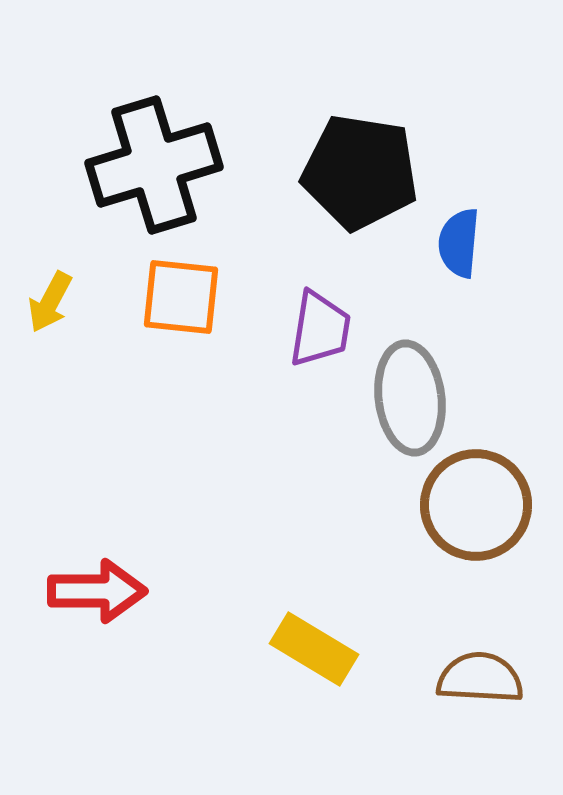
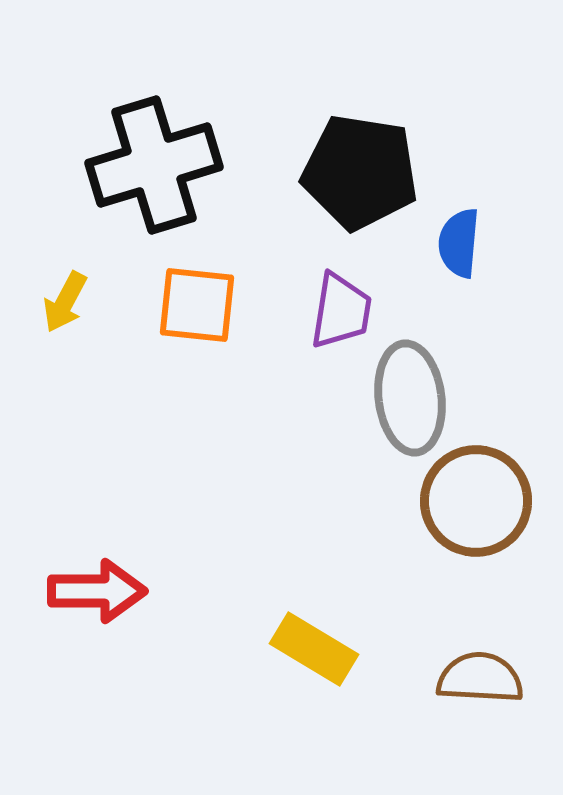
orange square: moved 16 px right, 8 px down
yellow arrow: moved 15 px right
purple trapezoid: moved 21 px right, 18 px up
brown circle: moved 4 px up
